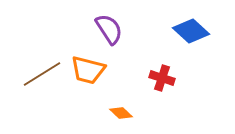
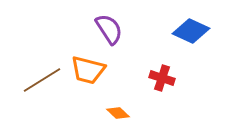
blue diamond: rotated 18 degrees counterclockwise
brown line: moved 6 px down
orange diamond: moved 3 px left
